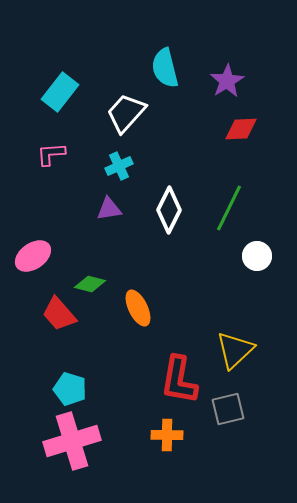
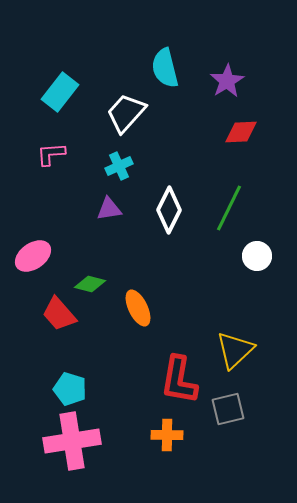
red diamond: moved 3 px down
pink cross: rotated 8 degrees clockwise
